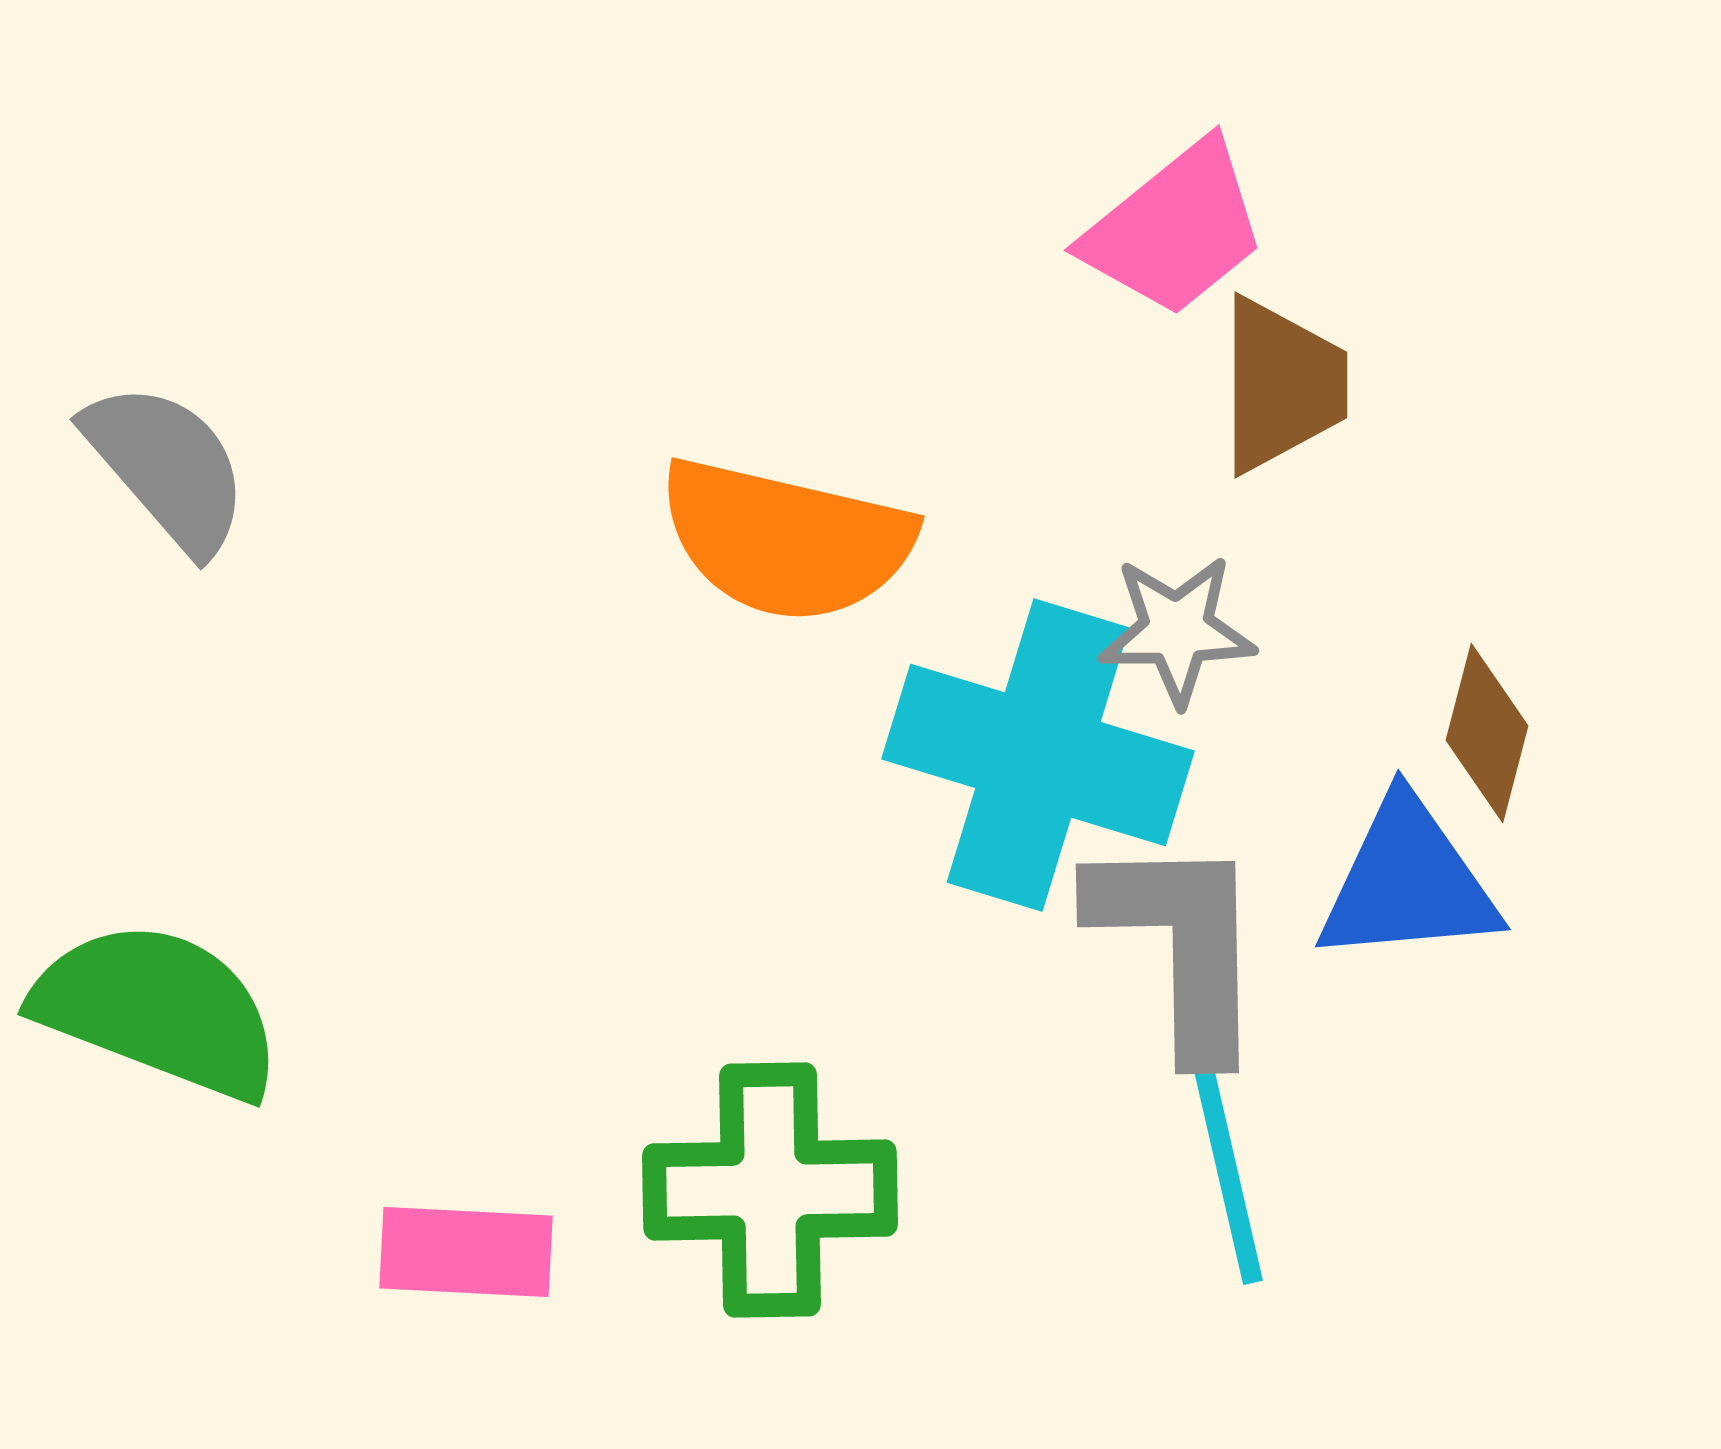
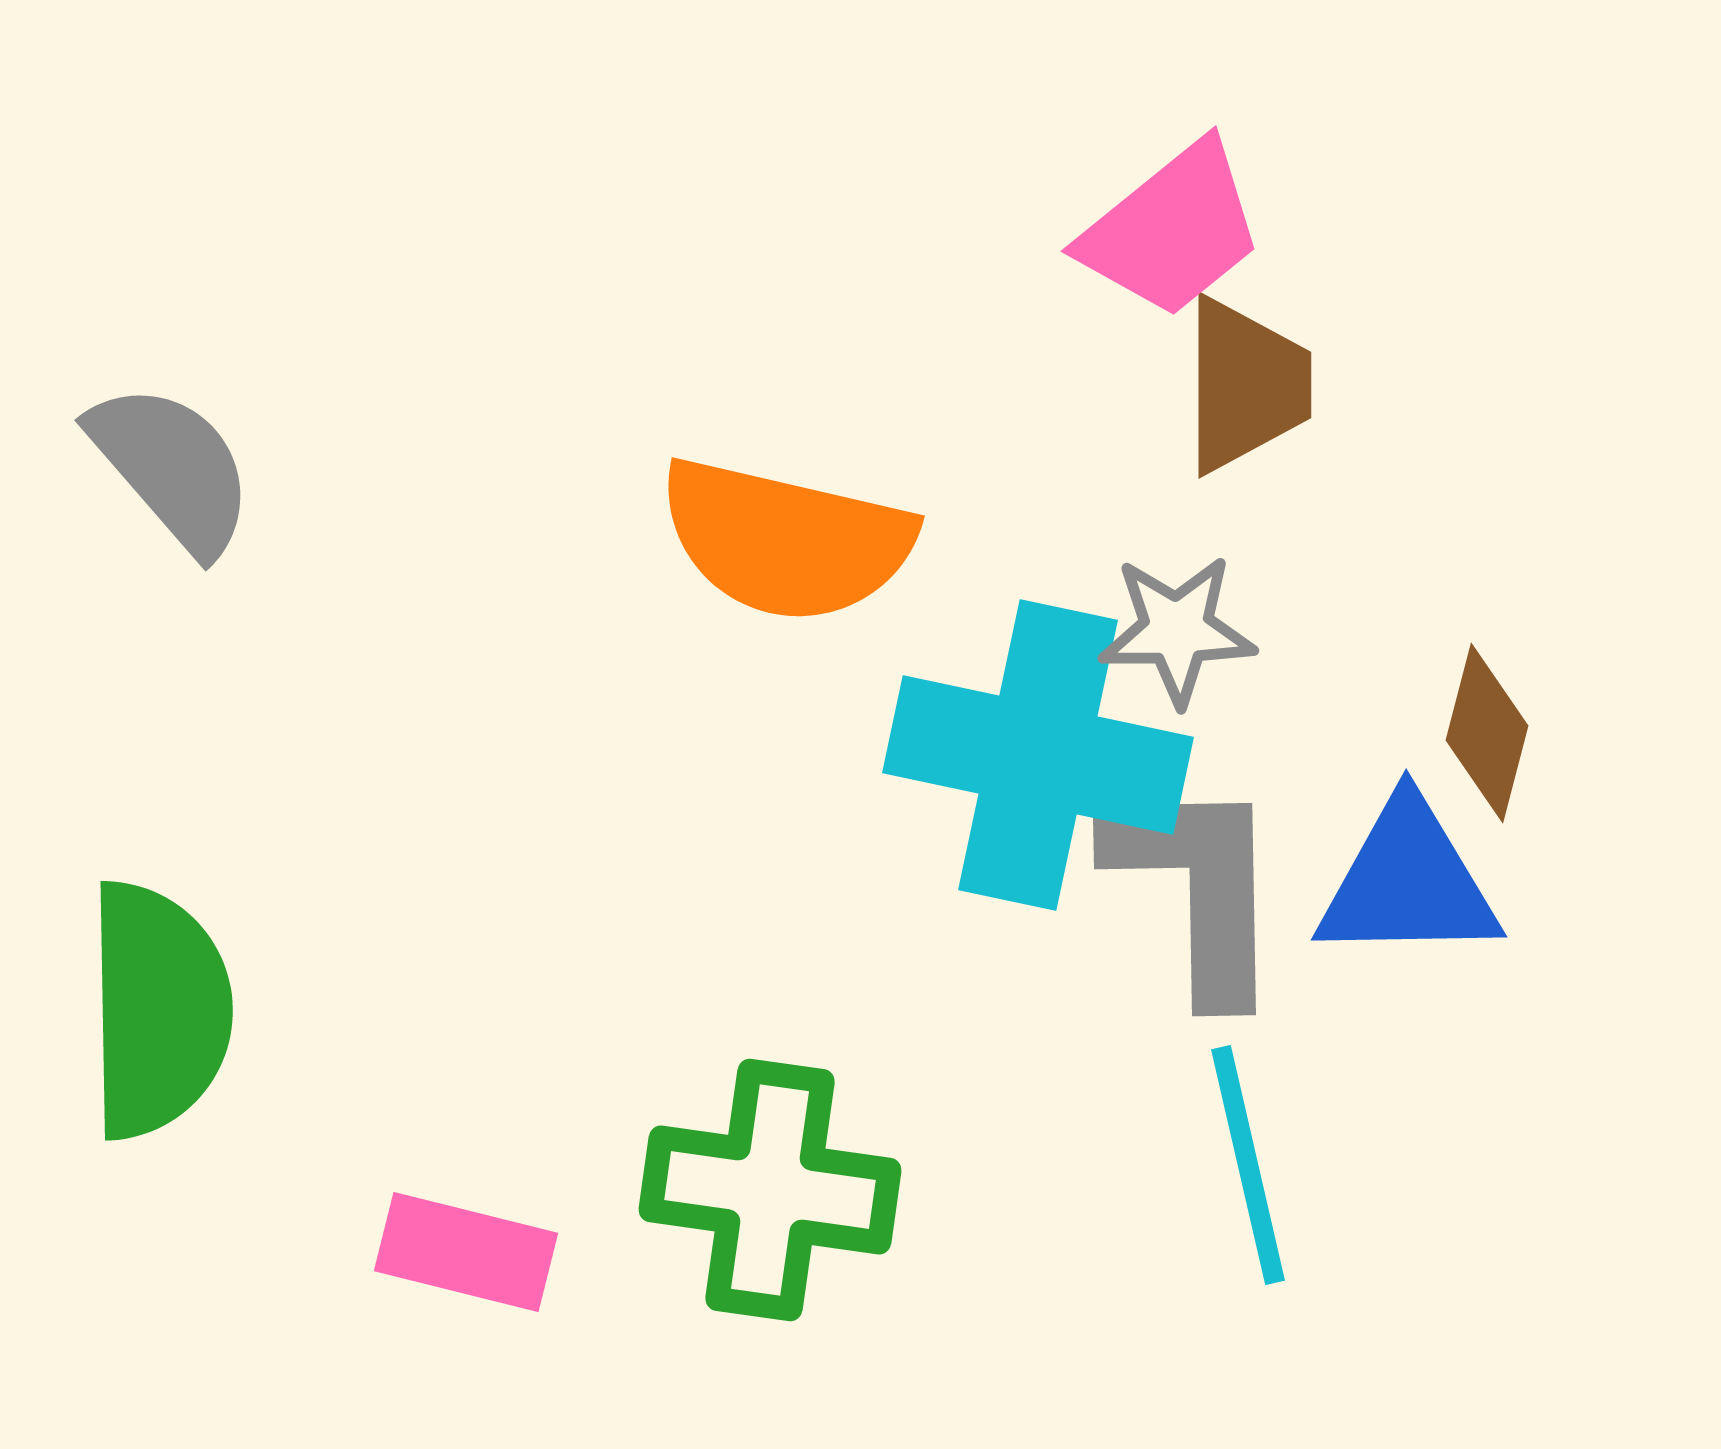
pink trapezoid: moved 3 px left, 1 px down
brown trapezoid: moved 36 px left
gray semicircle: moved 5 px right, 1 px down
cyan cross: rotated 5 degrees counterclockwise
blue triangle: rotated 4 degrees clockwise
gray L-shape: moved 17 px right, 58 px up
green semicircle: rotated 68 degrees clockwise
cyan line: moved 22 px right
green cross: rotated 9 degrees clockwise
pink rectangle: rotated 11 degrees clockwise
